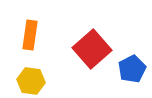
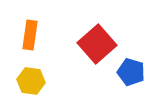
red square: moved 5 px right, 5 px up
blue pentagon: moved 1 px left, 3 px down; rotated 28 degrees counterclockwise
